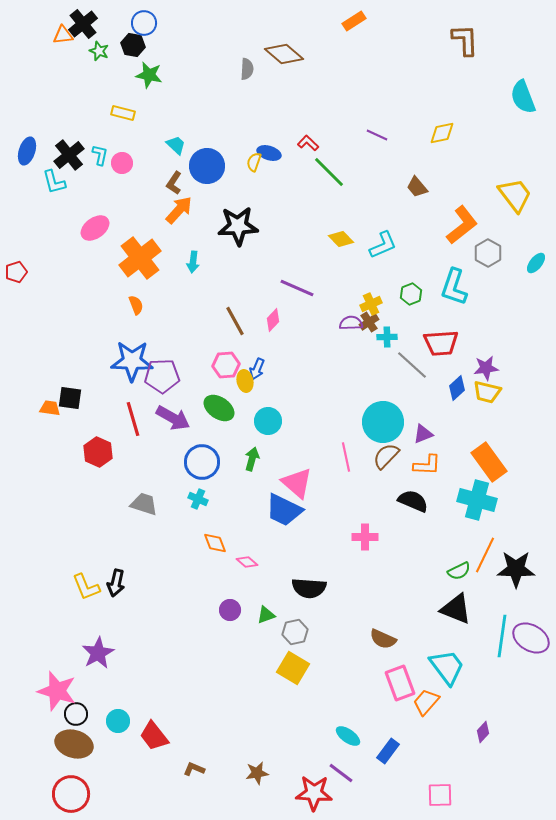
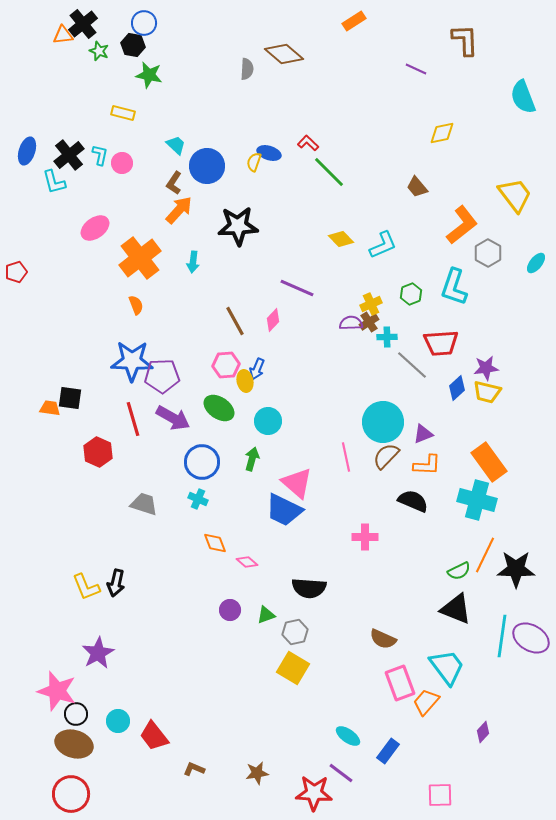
purple line at (377, 135): moved 39 px right, 66 px up
